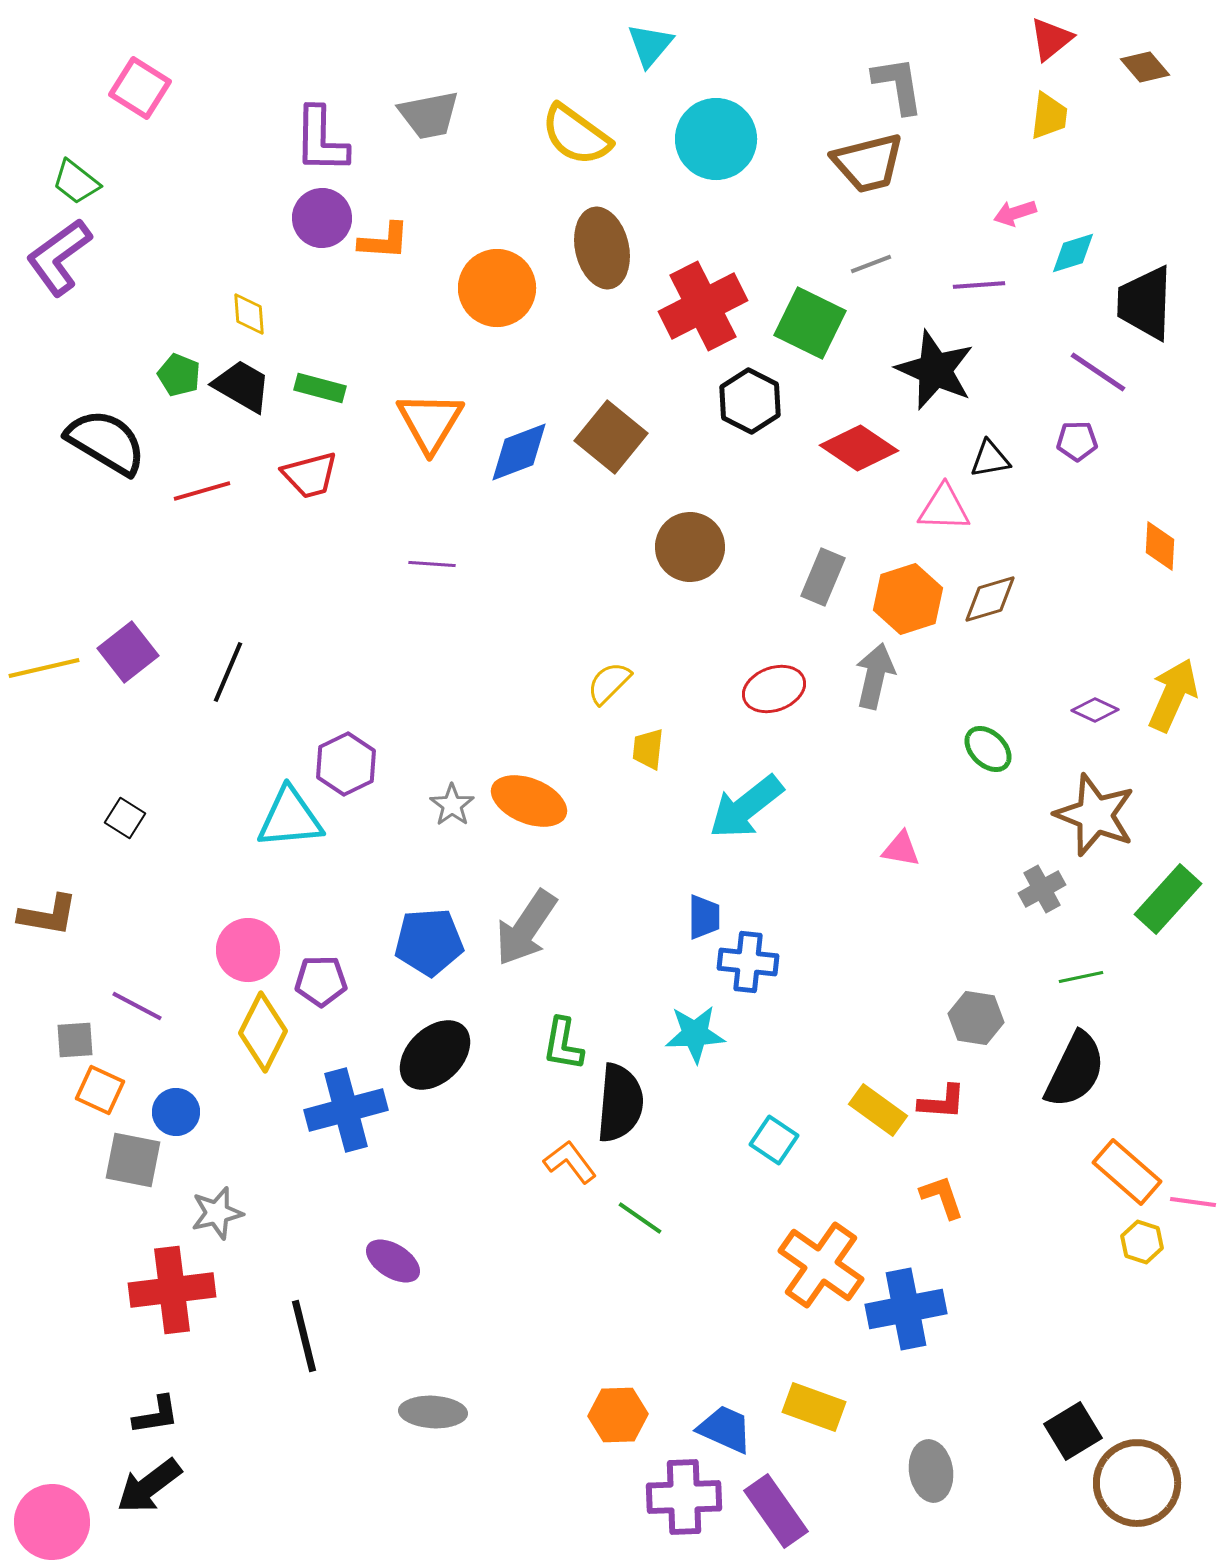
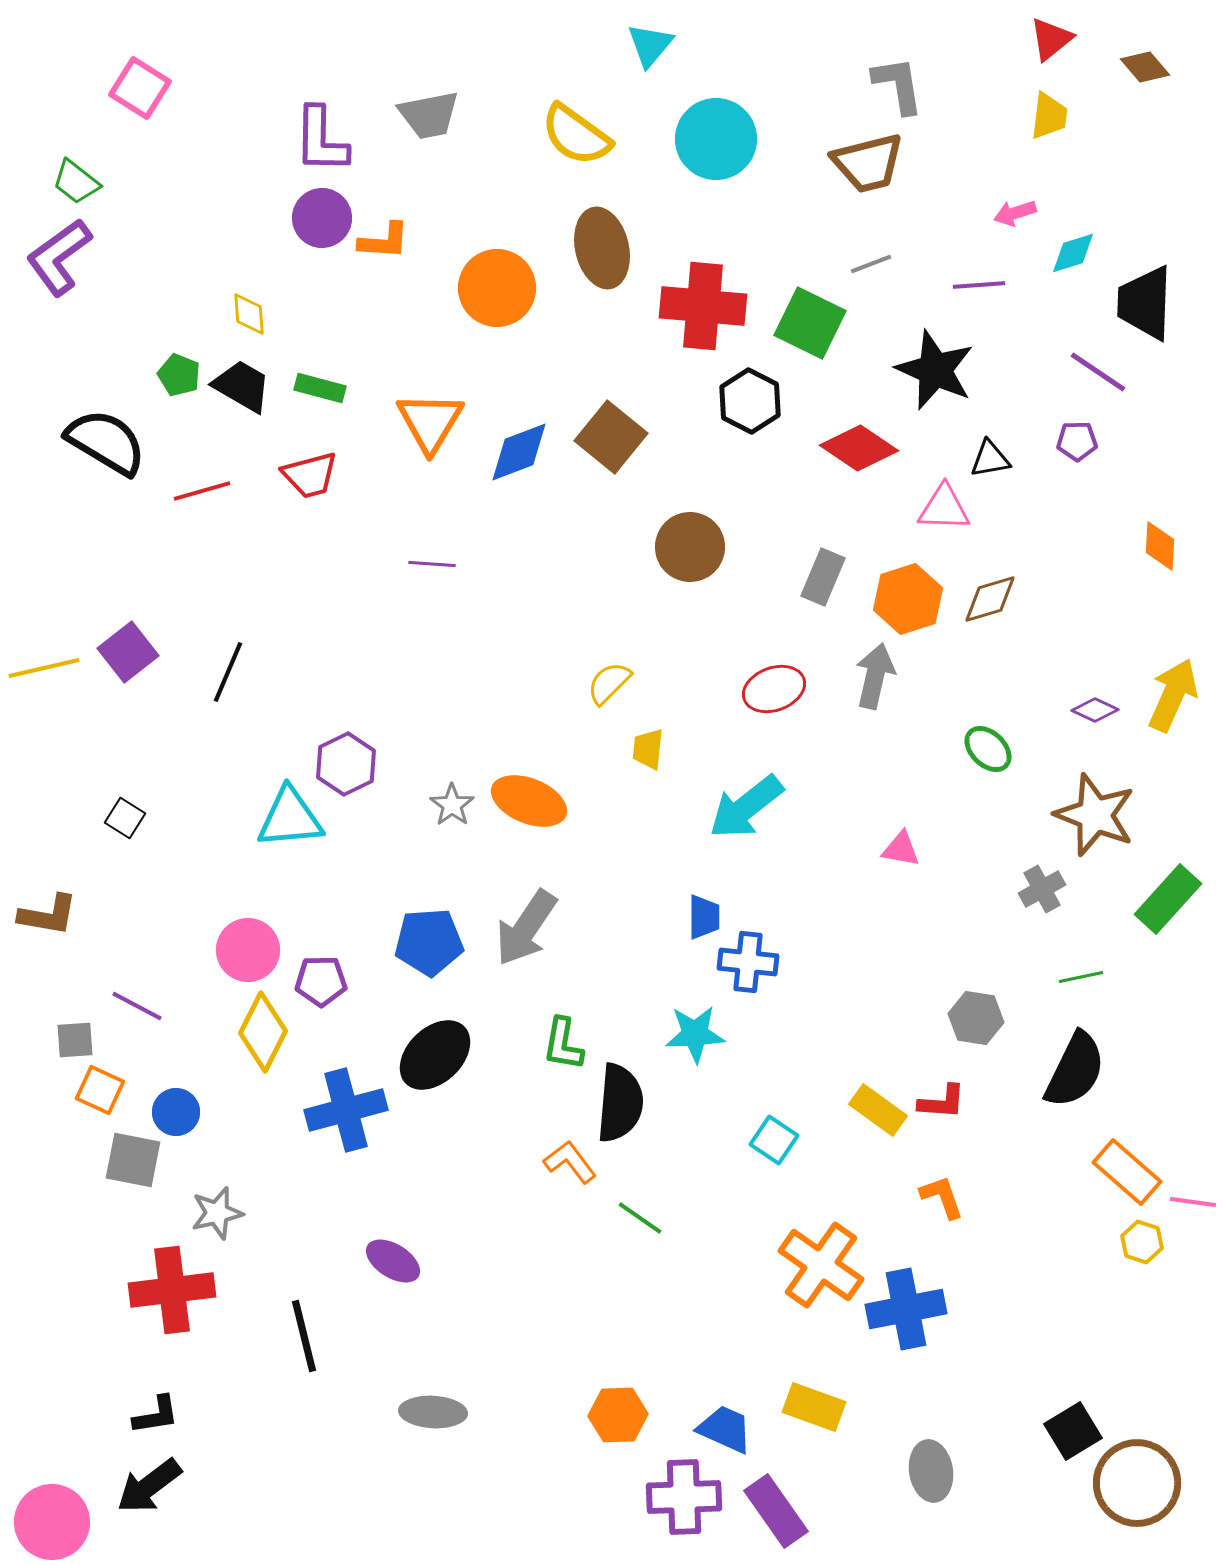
red cross at (703, 306): rotated 32 degrees clockwise
